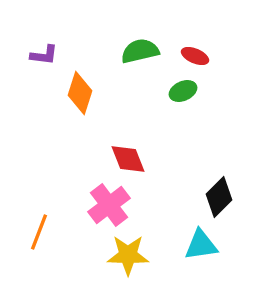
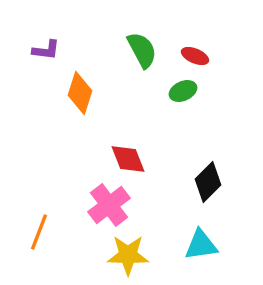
green semicircle: moved 2 px right, 1 px up; rotated 75 degrees clockwise
purple L-shape: moved 2 px right, 5 px up
black diamond: moved 11 px left, 15 px up
